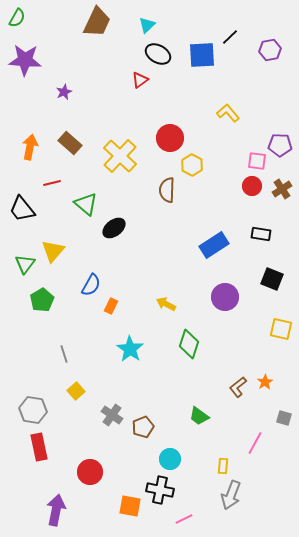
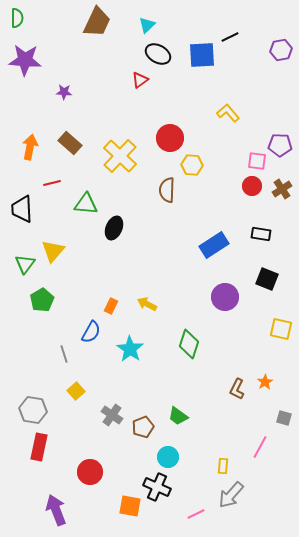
green semicircle at (17, 18): rotated 30 degrees counterclockwise
black line at (230, 37): rotated 18 degrees clockwise
purple hexagon at (270, 50): moved 11 px right
purple star at (64, 92): rotated 28 degrees clockwise
yellow hexagon at (192, 165): rotated 25 degrees counterclockwise
green triangle at (86, 204): rotated 35 degrees counterclockwise
black trapezoid at (22, 209): rotated 36 degrees clockwise
black ellipse at (114, 228): rotated 30 degrees counterclockwise
black square at (272, 279): moved 5 px left
blue semicircle at (91, 285): moved 47 px down
yellow arrow at (166, 304): moved 19 px left
brown L-shape at (238, 387): moved 1 px left, 2 px down; rotated 25 degrees counterclockwise
green trapezoid at (199, 416): moved 21 px left
pink line at (255, 443): moved 5 px right, 4 px down
red rectangle at (39, 447): rotated 24 degrees clockwise
cyan circle at (170, 459): moved 2 px left, 2 px up
black cross at (160, 490): moved 3 px left, 3 px up; rotated 12 degrees clockwise
gray arrow at (231, 495): rotated 20 degrees clockwise
purple arrow at (56, 510): rotated 32 degrees counterclockwise
pink line at (184, 519): moved 12 px right, 5 px up
